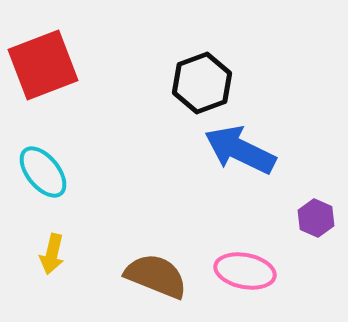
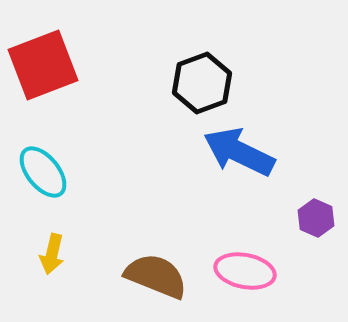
blue arrow: moved 1 px left, 2 px down
